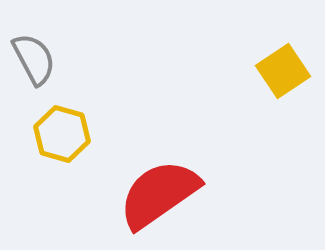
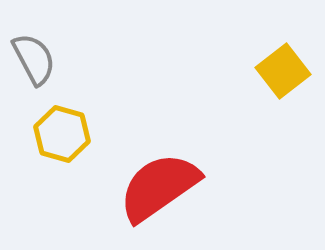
yellow square: rotated 4 degrees counterclockwise
red semicircle: moved 7 px up
